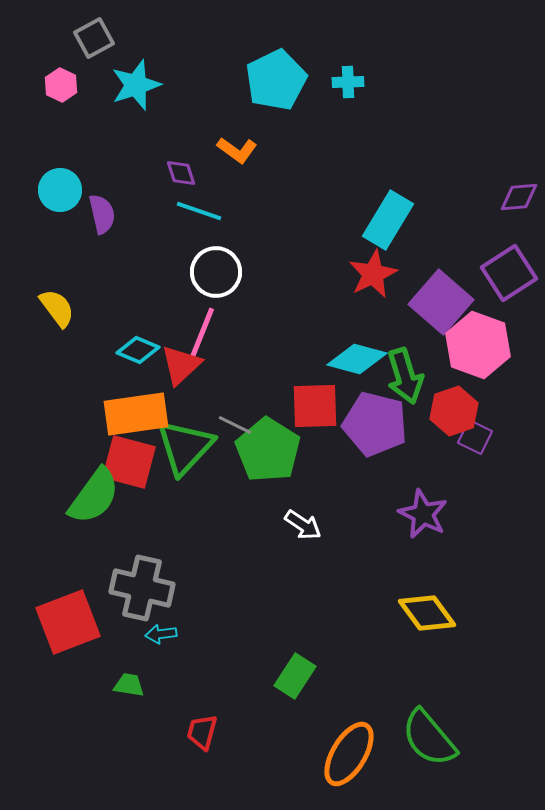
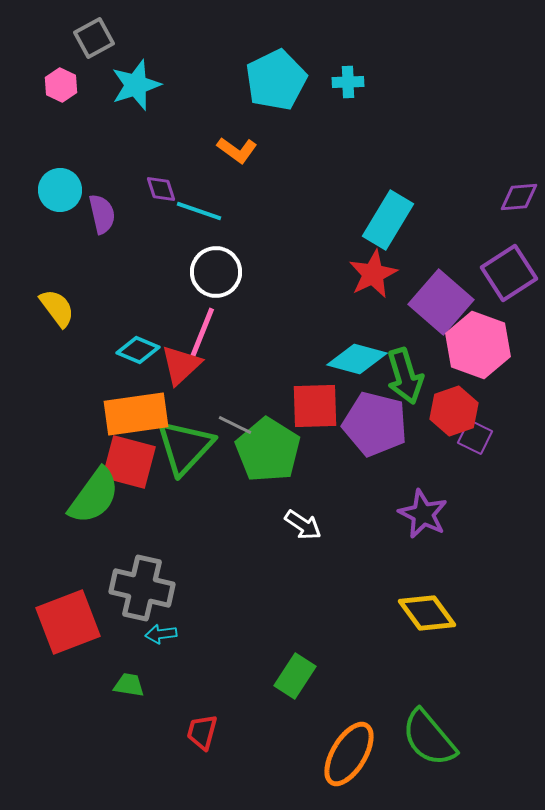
purple diamond at (181, 173): moved 20 px left, 16 px down
